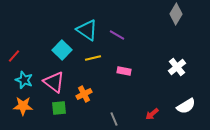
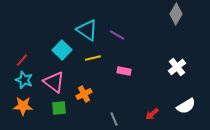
red line: moved 8 px right, 4 px down
